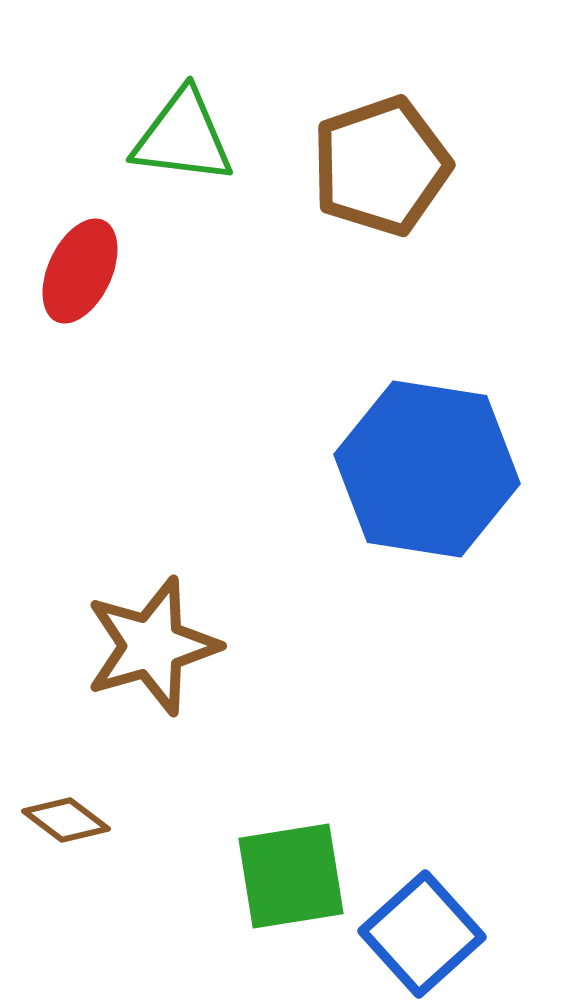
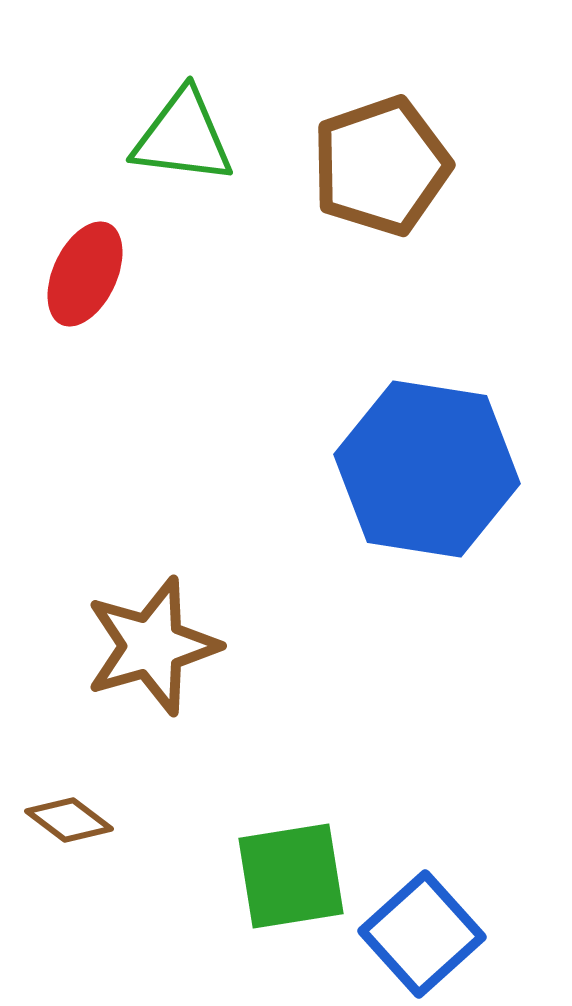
red ellipse: moved 5 px right, 3 px down
brown diamond: moved 3 px right
